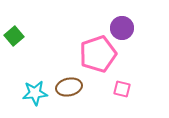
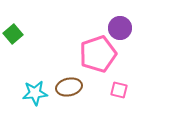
purple circle: moved 2 px left
green square: moved 1 px left, 2 px up
pink square: moved 3 px left, 1 px down
